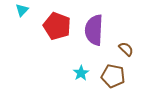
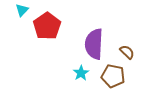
red pentagon: moved 10 px left; rotated 16 degrees clockwise
purple semicircle: moved 14 px down
brown semicircle: moved 1 px right, 3 px down
